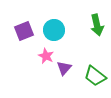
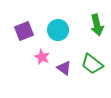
cyan circle: moved 4 px right
pink star: moved 4 px left, 1 px down
purple triangle: rotated 35 degrees counterclockwise
green trapezoid: moved 3 px left, 12 px up
